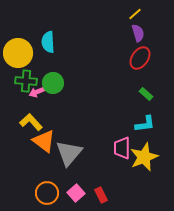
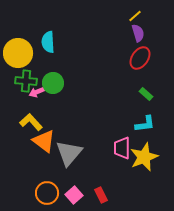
yellow line: moved 2 px down
pink square: moved 2 px left, 2 px down
